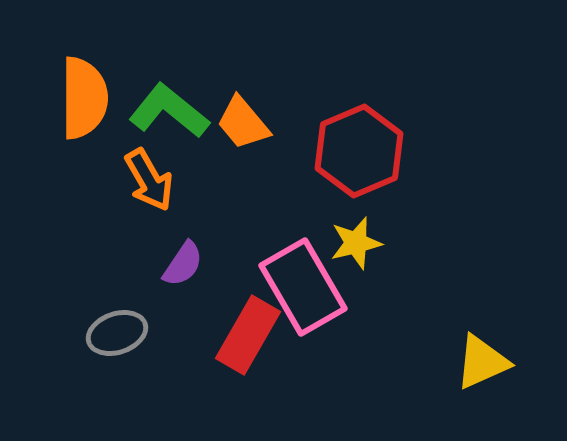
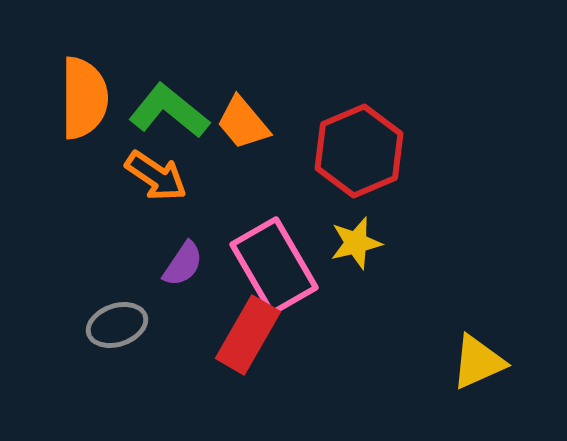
orange arrow: moved 7 px right, 4 px up; rotated 26 degrees counterclockwise
pink rectangle: moved 29 px left, 21 px up
gray ellipse: moved 8 px up
yellow triangle: moved 4 px left
